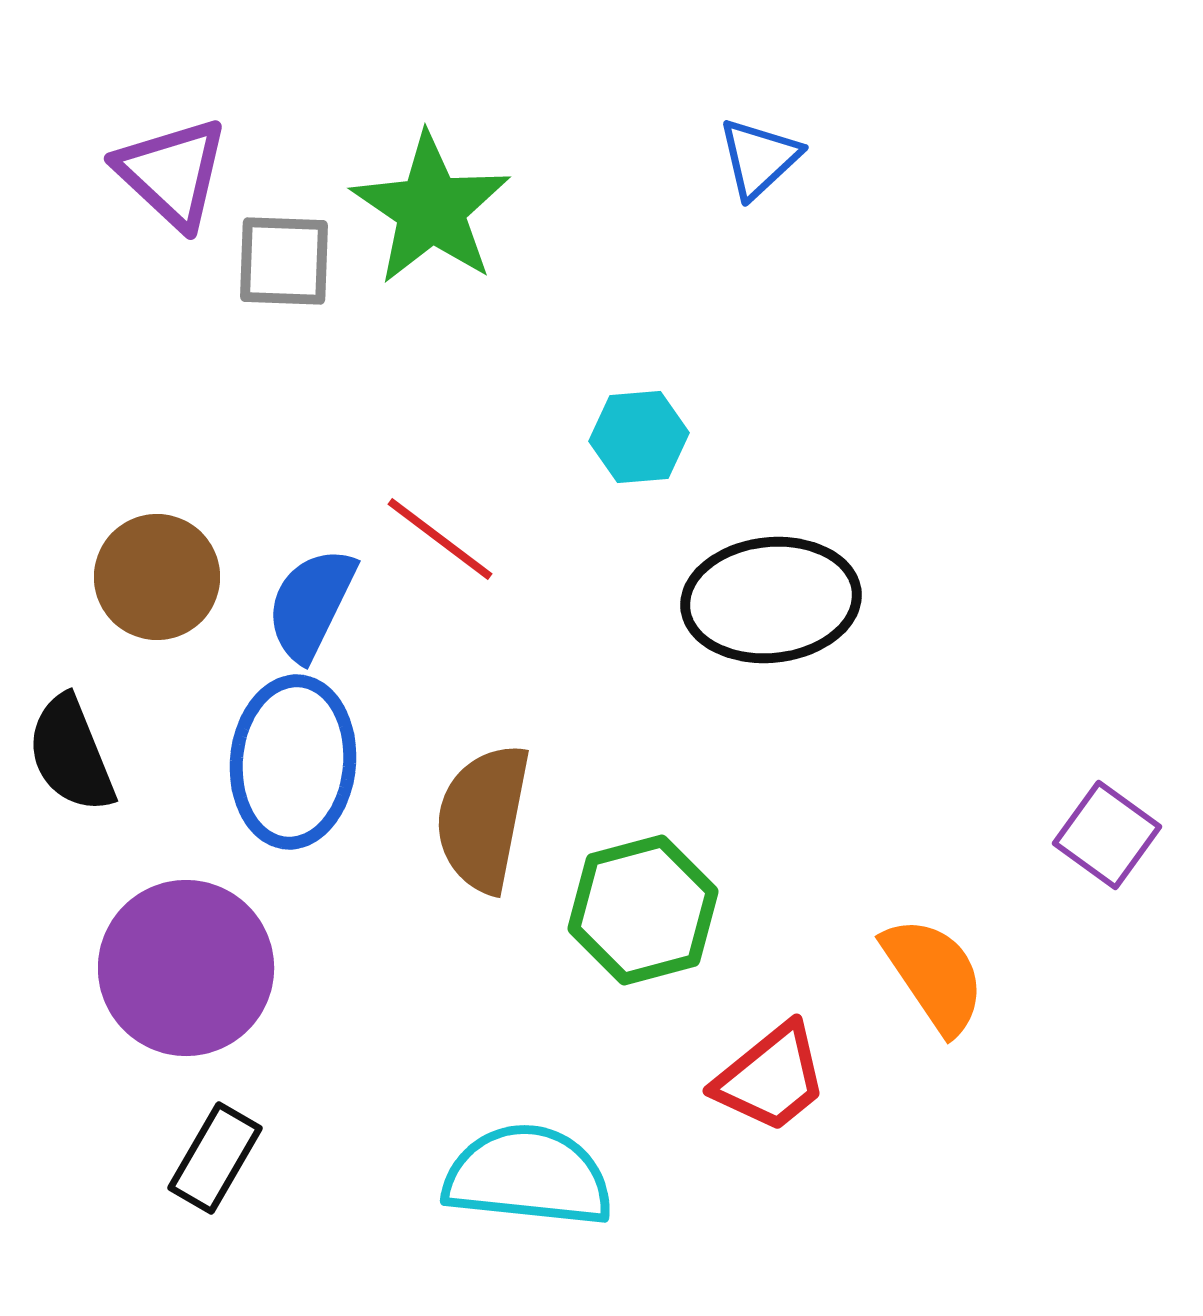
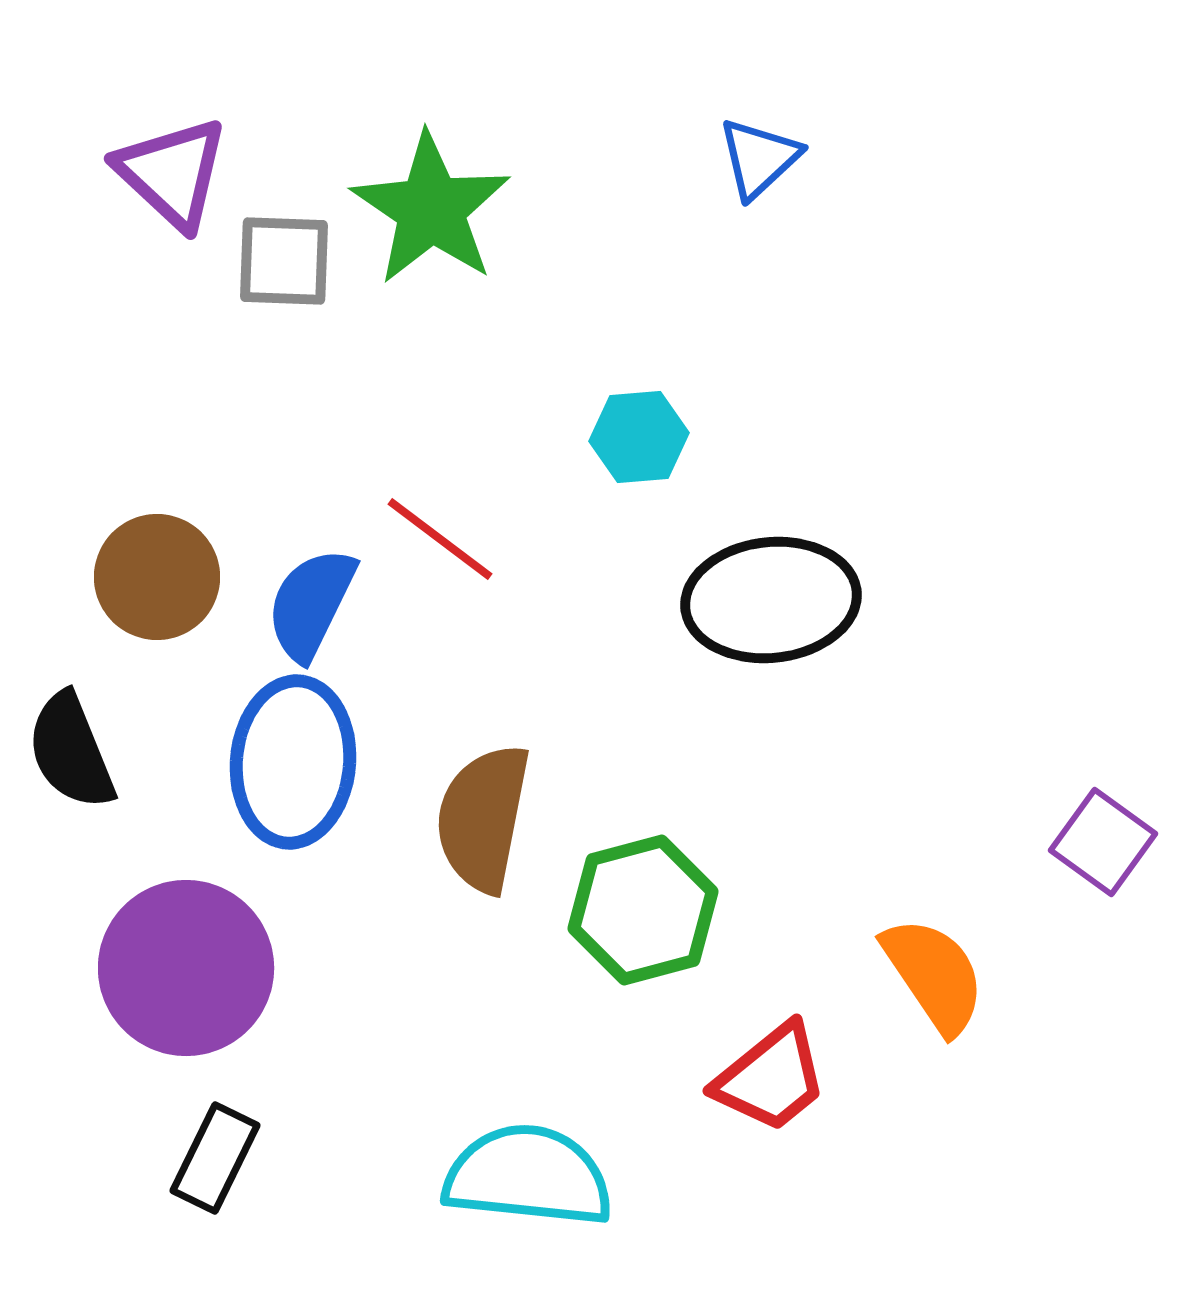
black semicircle: moved 3 px up
purple square: moved 4 px left, 7 px down
black rectangle: rotated 4 degrees counterclockwise
